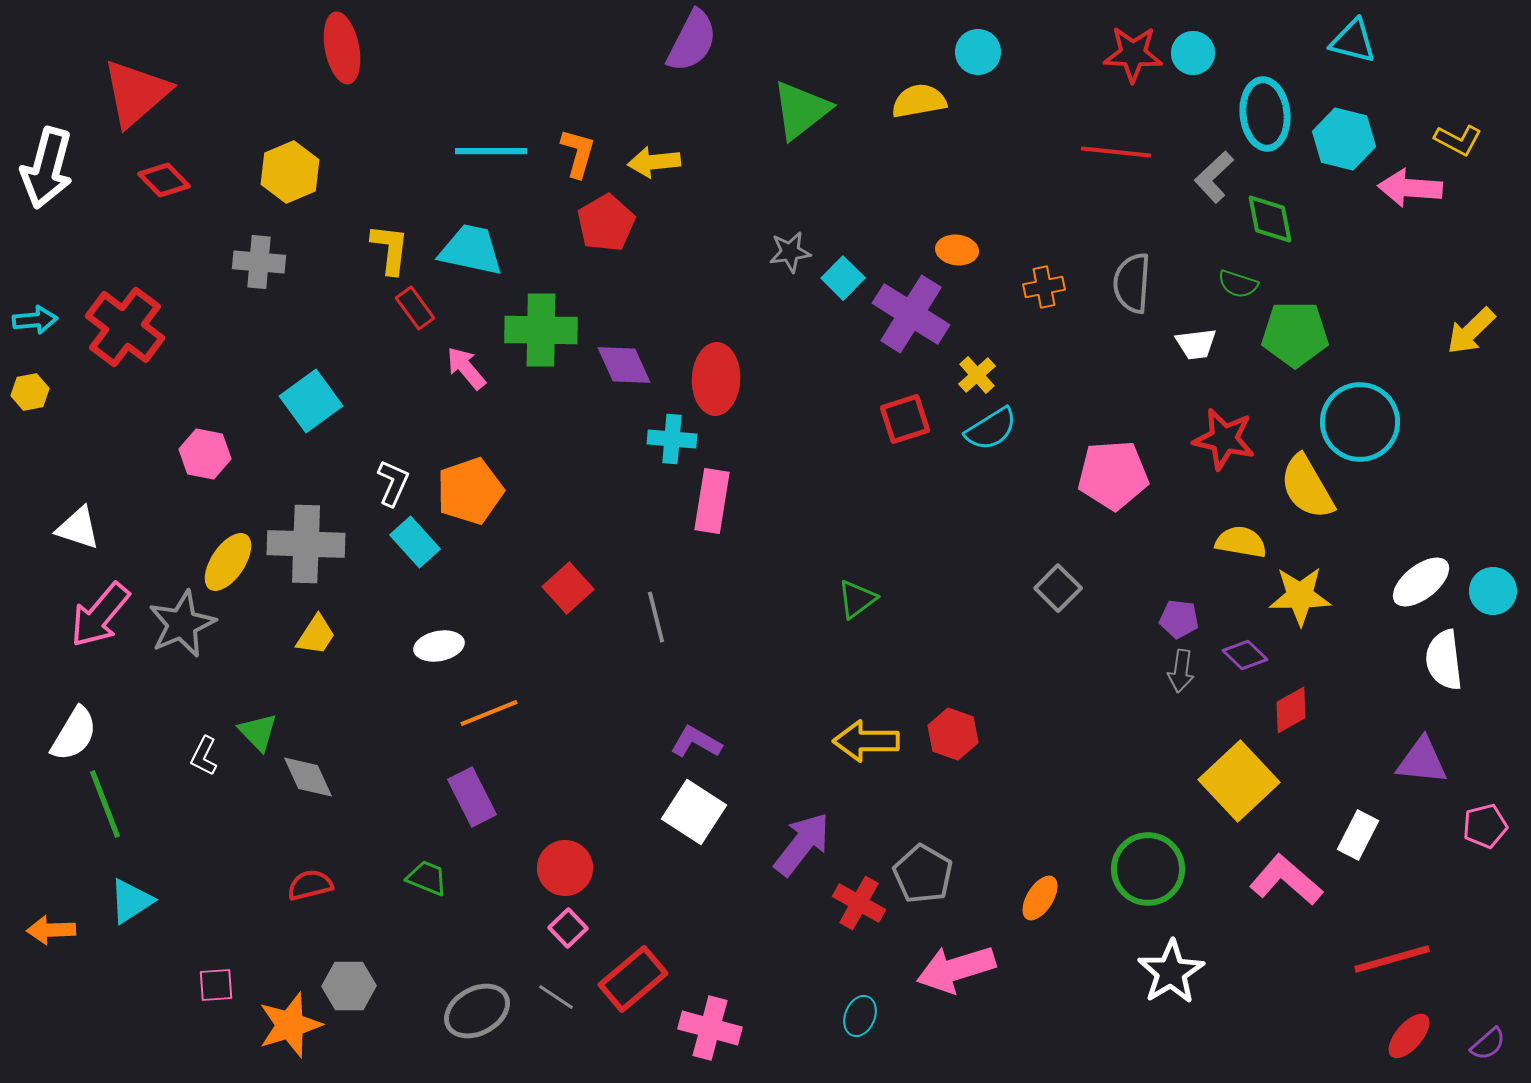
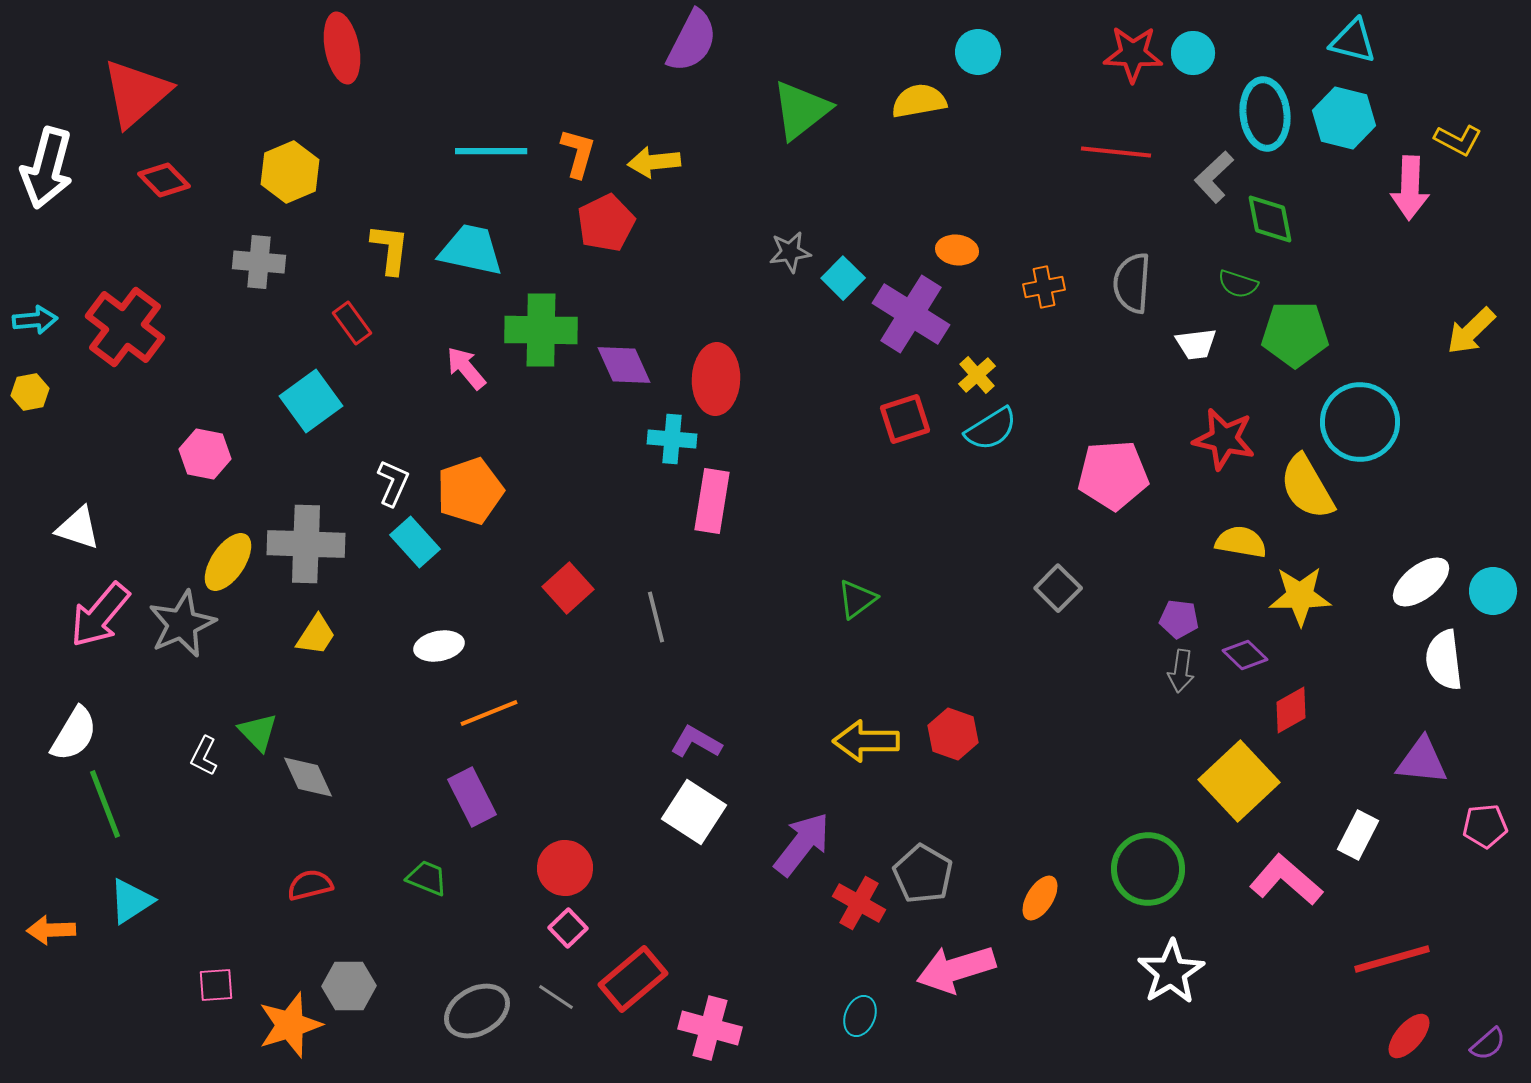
cyan hexagon at (1344, 139): moved 21 px up
pink arrow at (1410, 188): rotated 92 degrees counterclockwise
red pentagon at (606, 223): rotated 4 degrees clockwise
red rectangle at (415, 308): moved 63 px left, 15 px down
pink pentagon at (1485, 826): rotated 9 degrees clockwise
